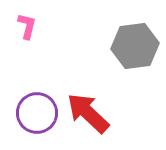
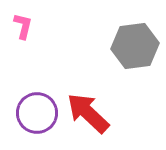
pink L-shape: moved 4 px left
